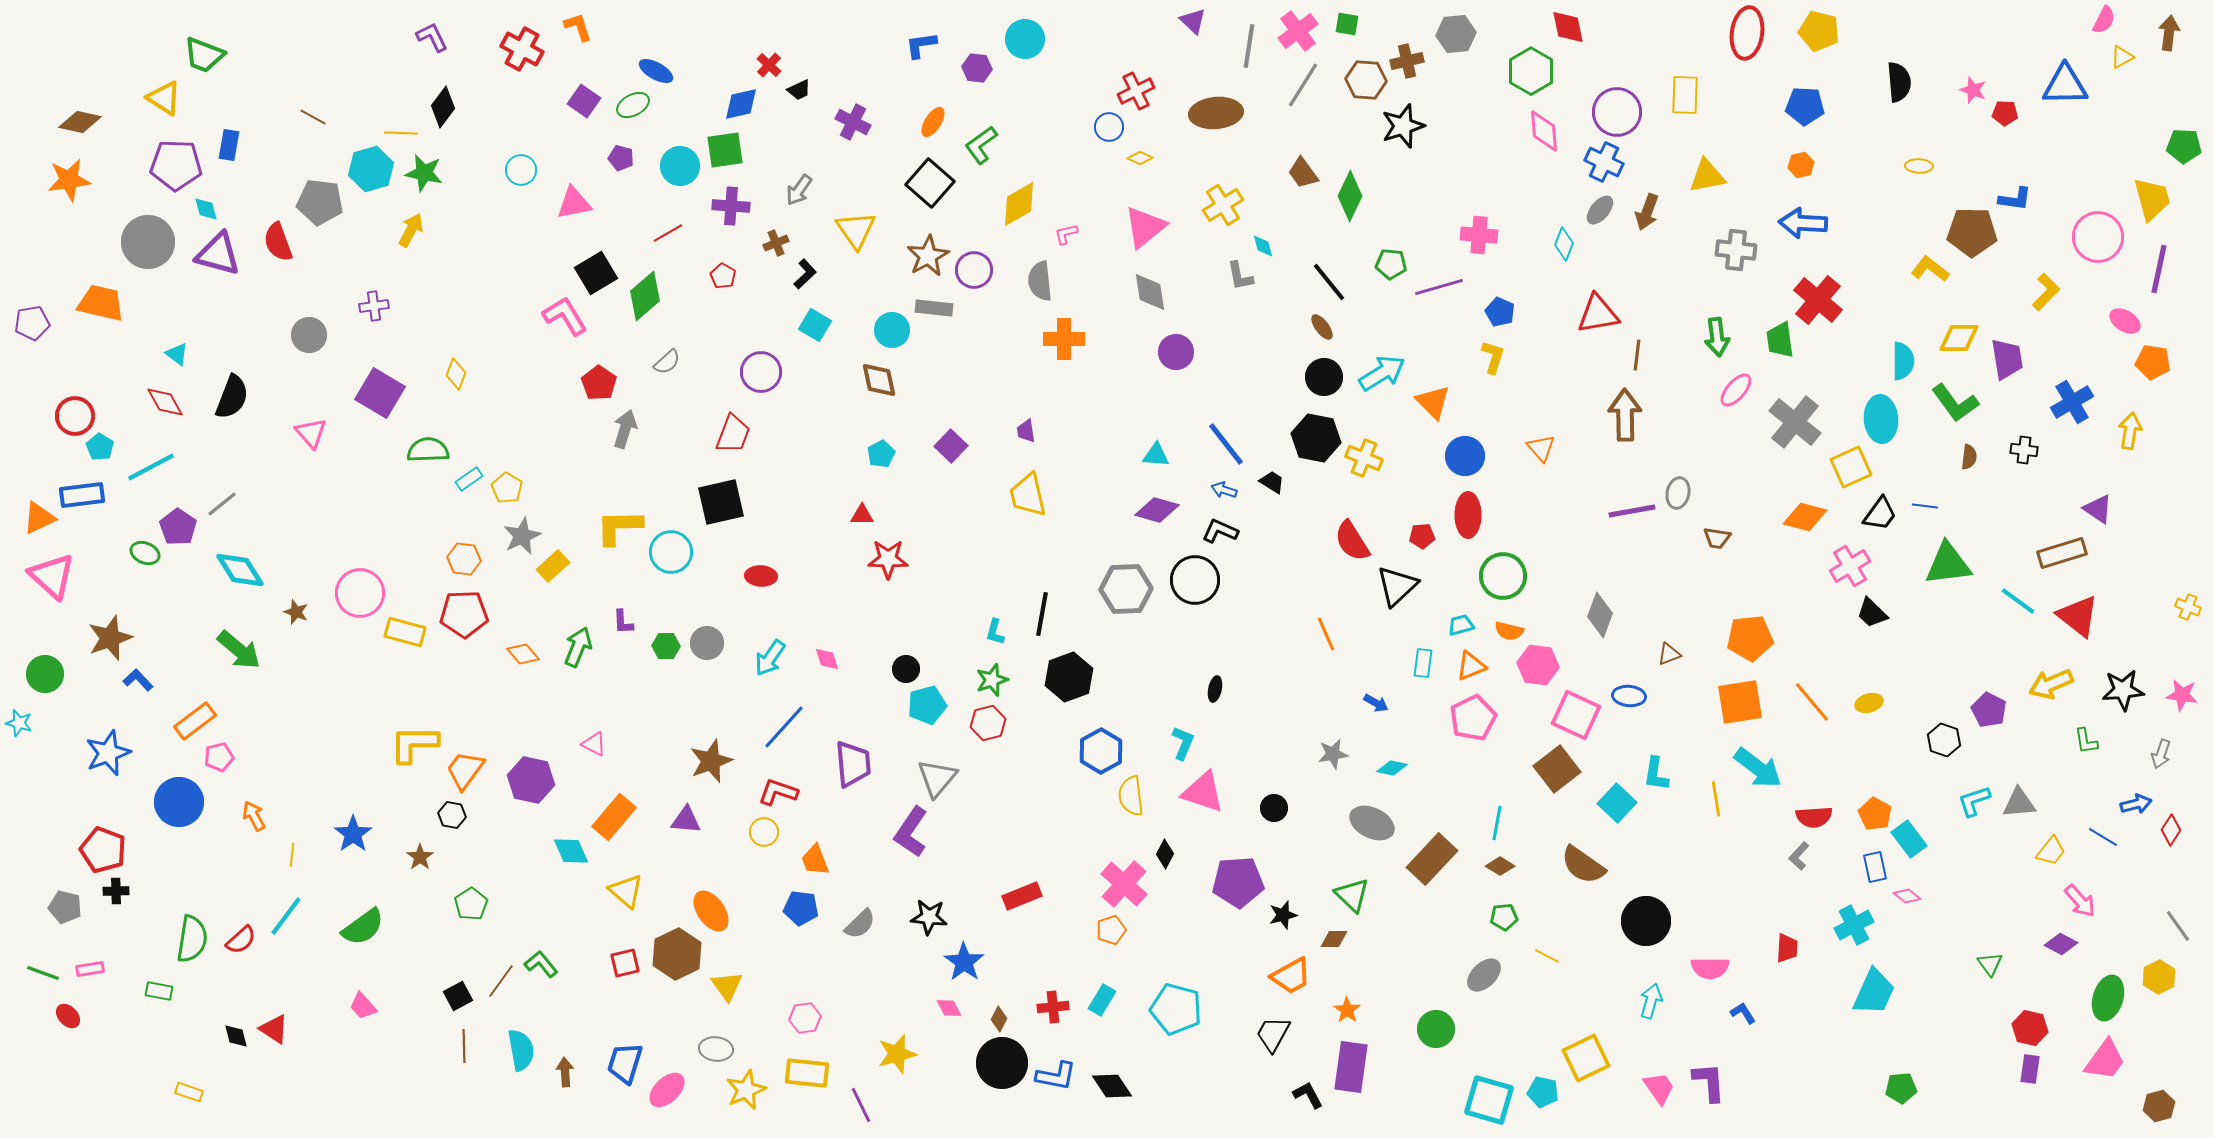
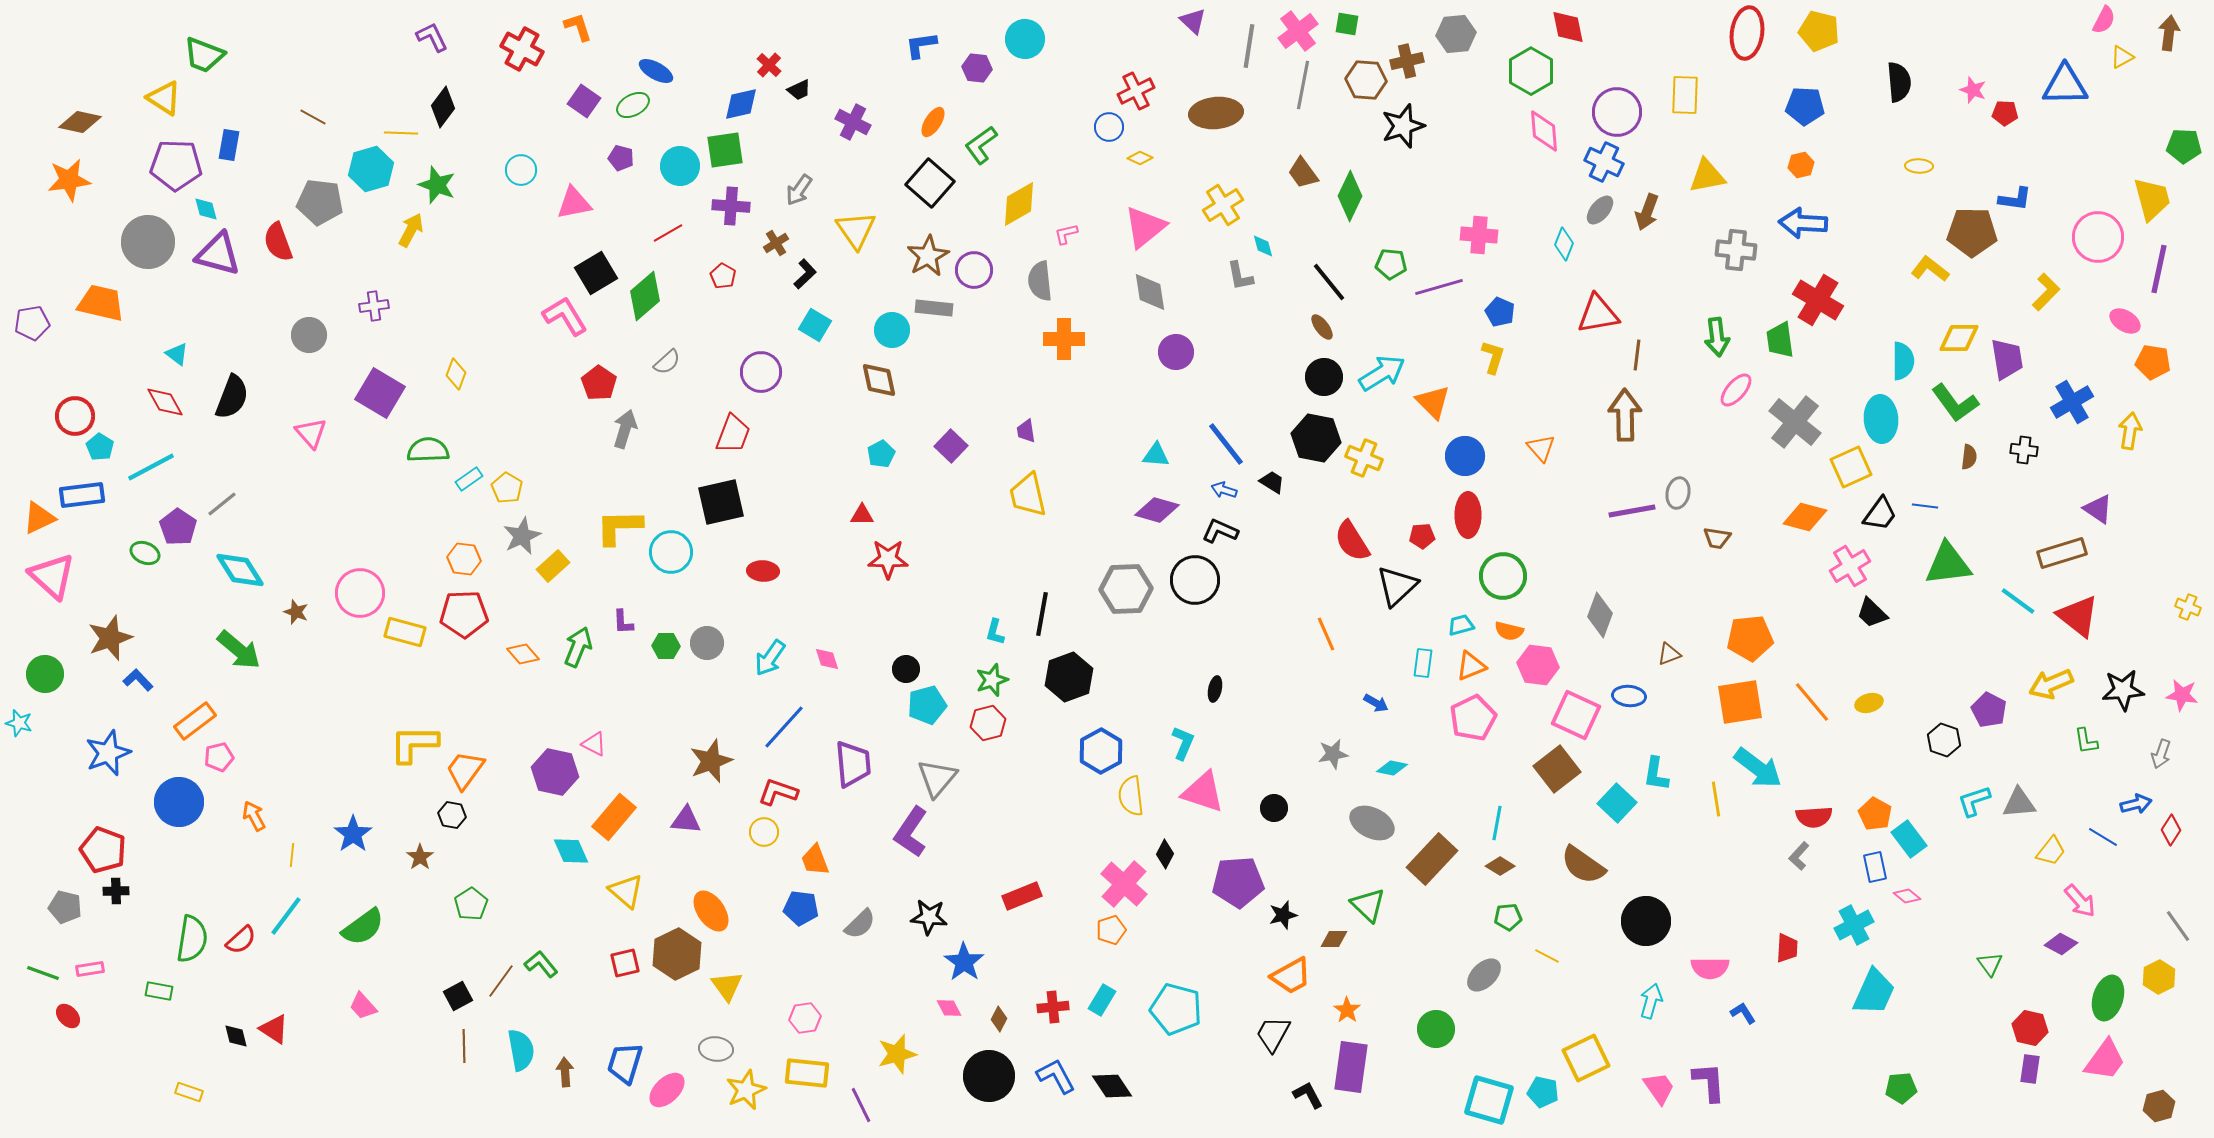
gray line at (1303, 85): rotated 21 degrees counterclockwise
green star at (424, 173): moved 13 px right, 12 px down; rotated 9 degrees clockwise
brown cross at (776, 243): rotated 10 degrees counterclockwise
red cross at (1818, 300): rotated 9 degrees counterclockwise
red ellipse at (761, 576): moved 2 px right, 5 px up
purple hexagon at (531, 780): moved 24 px right, 8 px up
green triangle at (1352, 895): moved 16 px right, 10 px down
green pentagon at (1504, 917): moved 4 px right
black circle at (1002, 1063): moved 13 px left, 13 px down
blue L-shape at (1056, 1076): rotated 129 degrees counterclockwise
